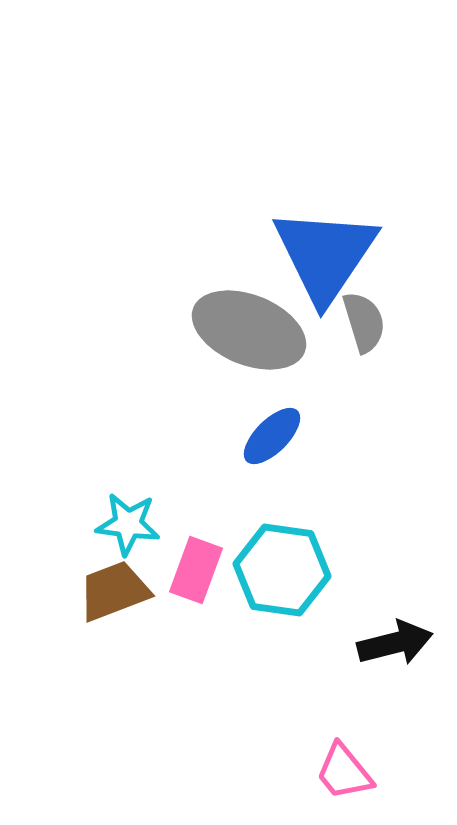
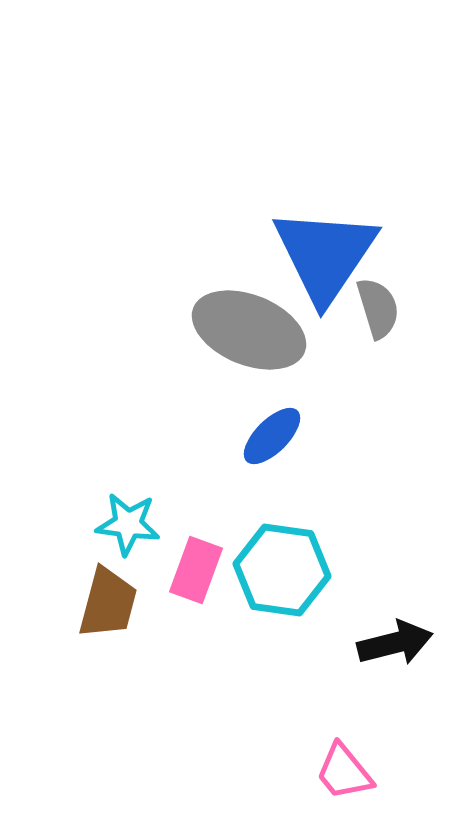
gray semicircle: moved 14 px right, 14 px up
brown trapezoid: moved 6 px left, 12 px down; rotated 126 degrees clockwise
